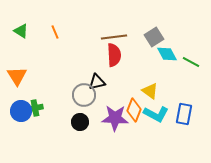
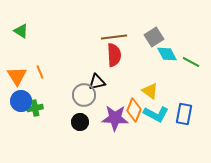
orange line: moved 15 px left, 40 px down
blue circle: moved 10 px up
